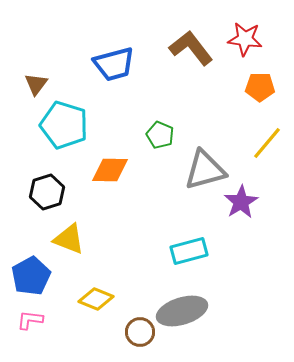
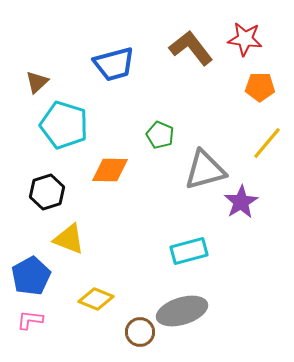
brown triangle: moved 1 px right, 2 px up; rotated 10 degrees clockwise
